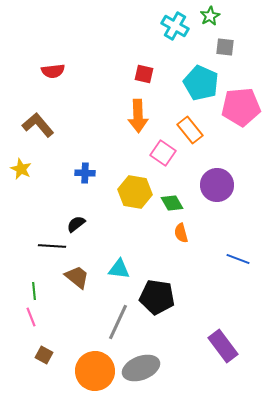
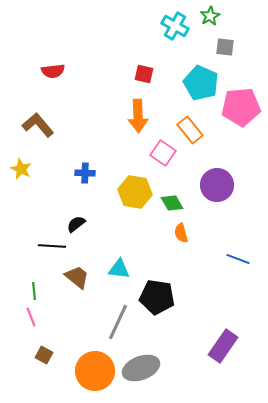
purple rectangle: rotated 72 degrees clockwise
